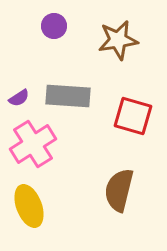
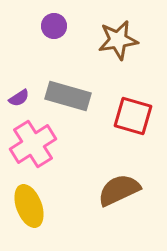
gray rectangle: rotated 12 degrees clockwise
brown semicircle: rotated 51 degrees clockwise
